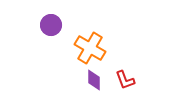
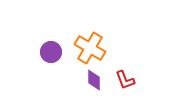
purple circle: moved 27 px down
